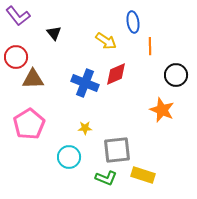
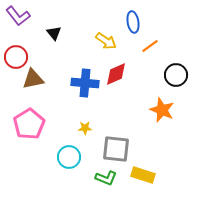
orange line: rotated 54 degrees clockwise
brown triangle: rotated 10 degrees counterclockwise
blue cross: rotated 16 degrees counterclockwise
gray square: moved 1 px left, 1 px up; rotated 12 degrees clockwise
